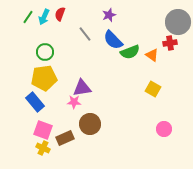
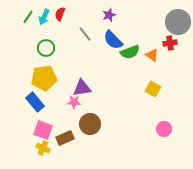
green circle: moved 1 px right, 4 px up
